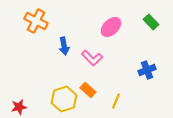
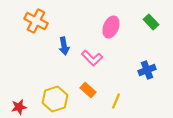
pink ellipse: rotated 25 degrees counterclockwise
yellow hexagon: moved 9 px left
